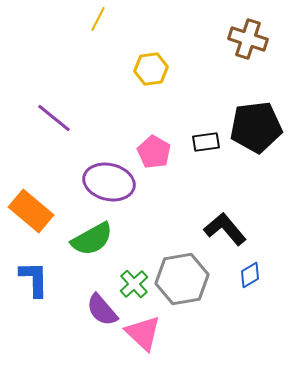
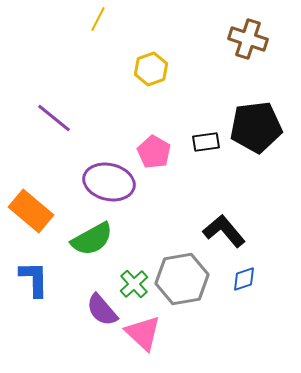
yellow hexagon: rotated 12 degrees counterclockwise
black L-shape: moved 1 px left, 2 px down
blue diamond: moved 6 px left, 4 px down; rotated 12 degrees clockwise
